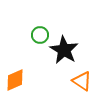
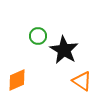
green circle: moved 2 px left, 1 px down
orange diamond: moved 2 px right
